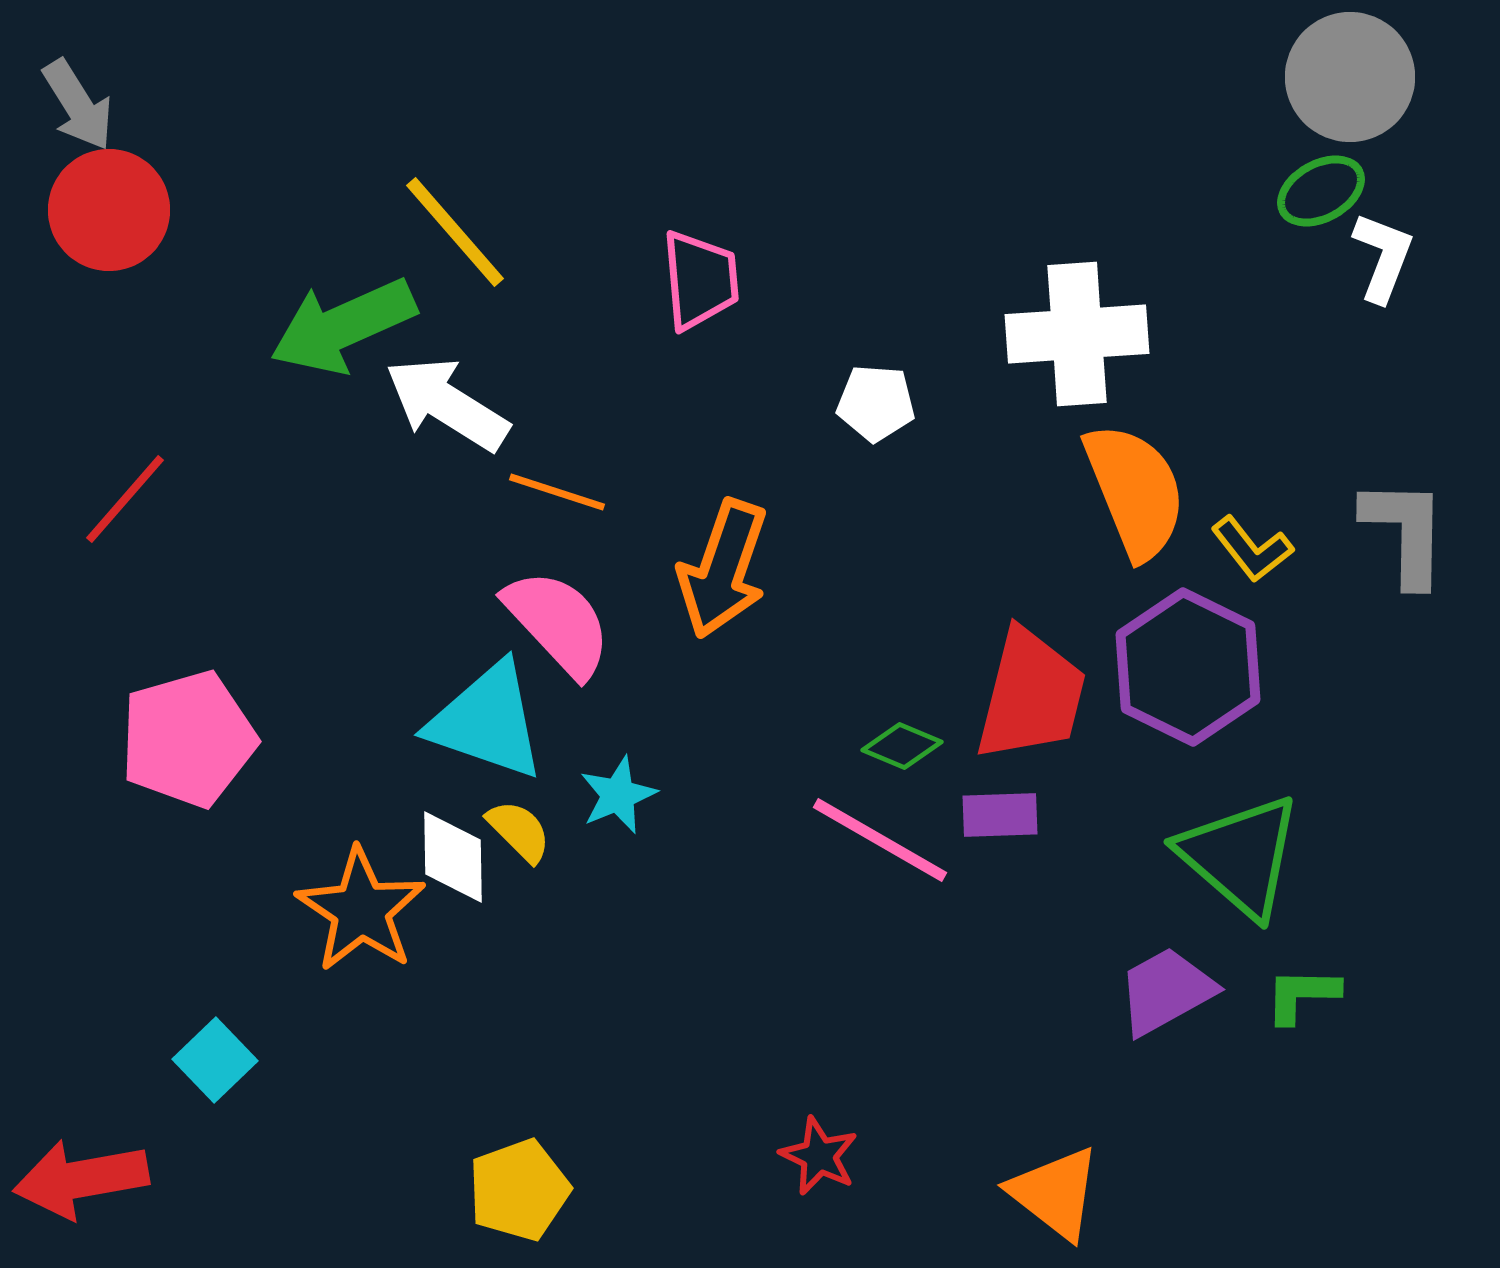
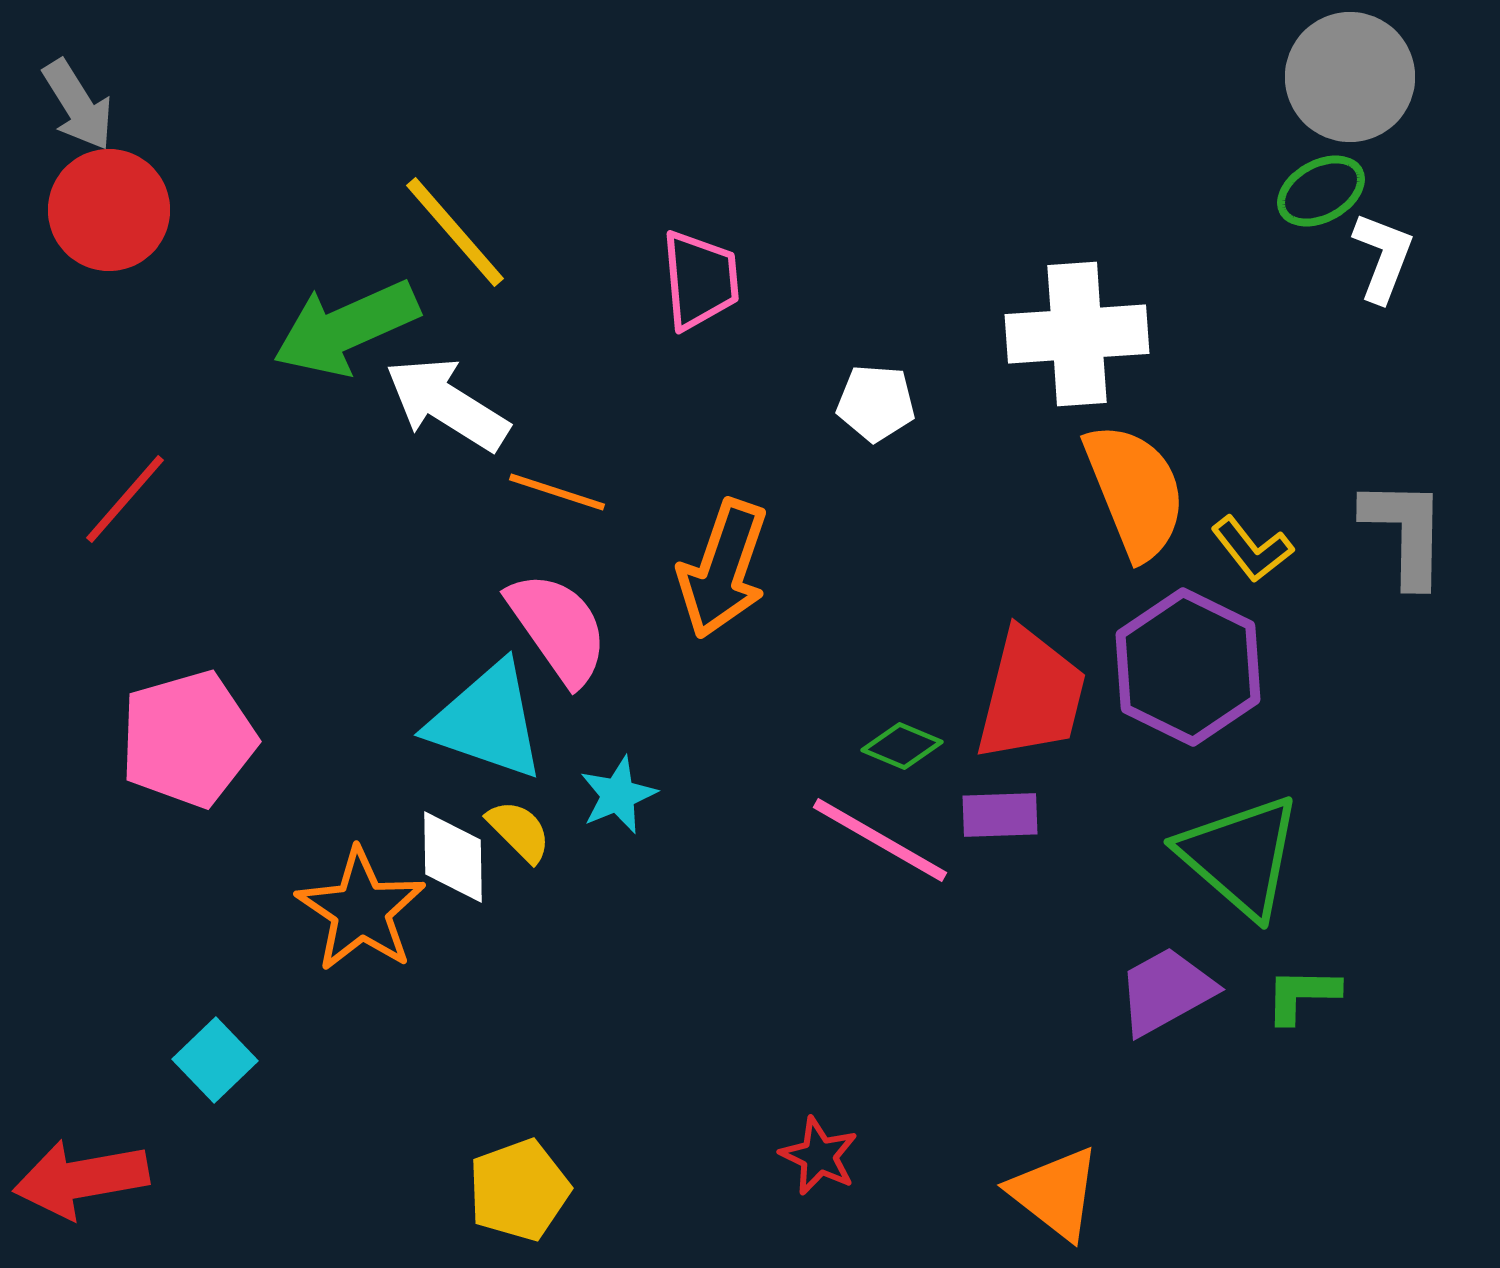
green arrow: moved 3 px right, 2 px down
pink semicircle: moved 5 px down; rotated 8 degrees clockwise
